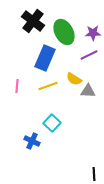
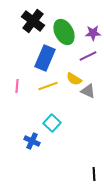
purple line: moved 1 px left, 1 px down
gray triangle: rotated 21 degrees clockwise
